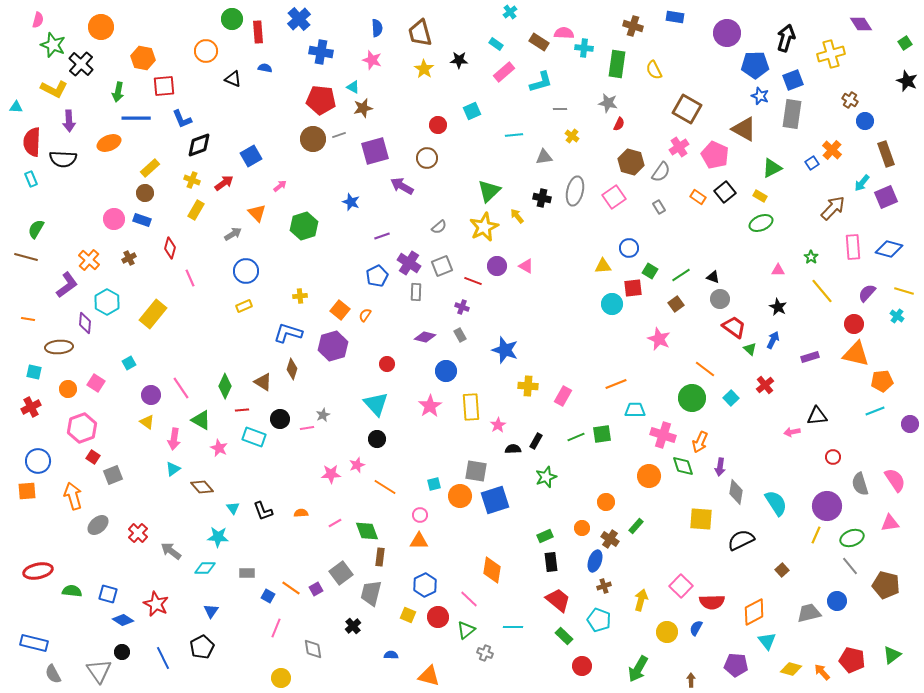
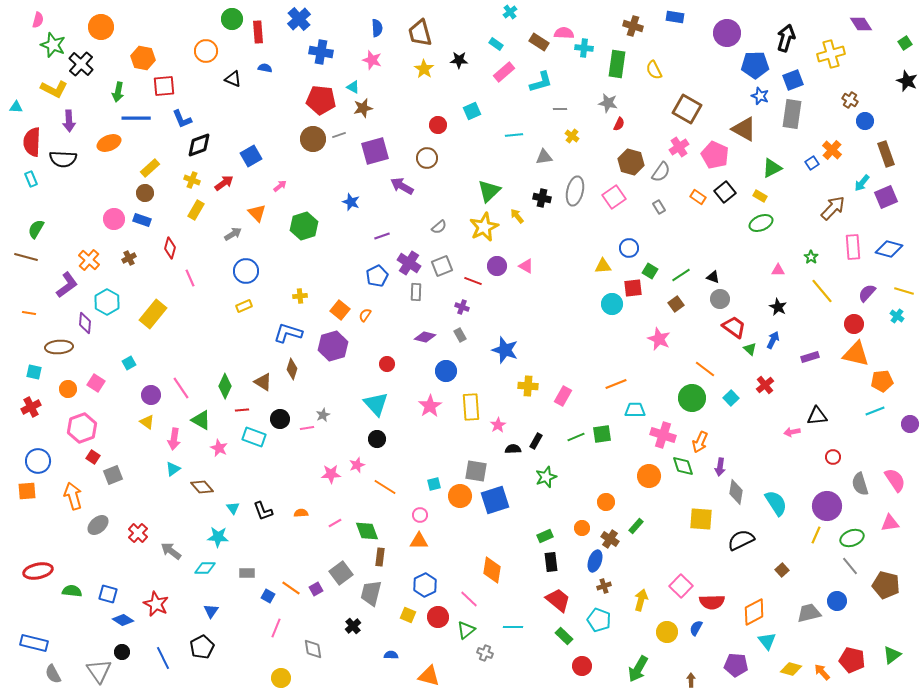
orange line at (28, 319): moved 1 px right, 6 px up
